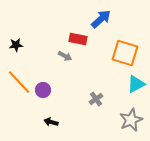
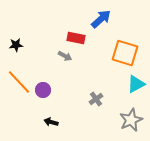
red rectangle: moved 2 px left, 1 px up
